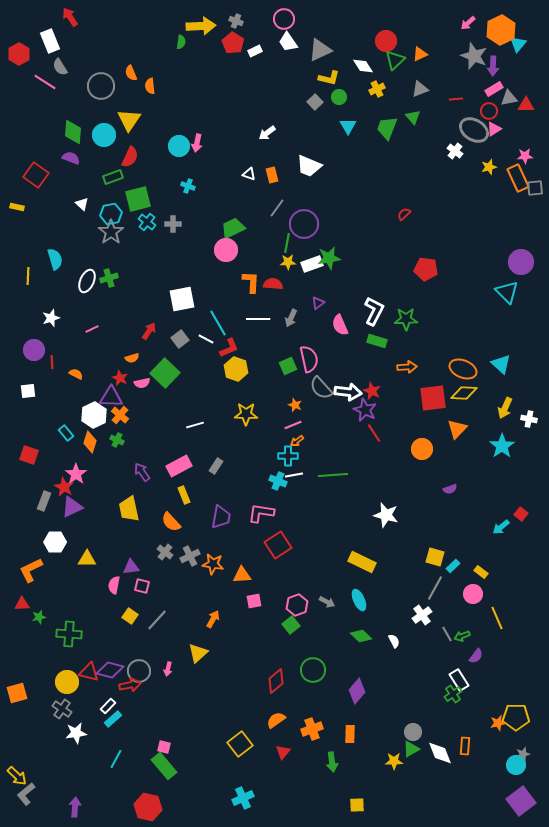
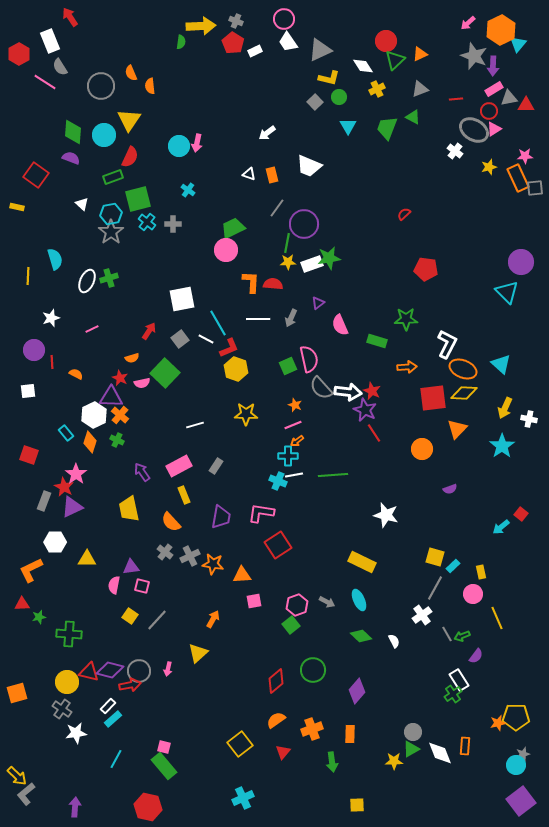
green triangle at (413, 117): rotated 21 degrees counterclockwise
cyan cross at (188, 186): moved 4 px down; rotated 16 degrees clockwise
white L-shape at (374, 311): moved 73 px right, 33 px down
yellow rectangle at (481, 572): rotated 40 degrees clockwise
